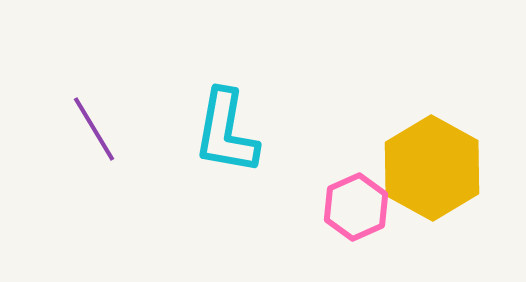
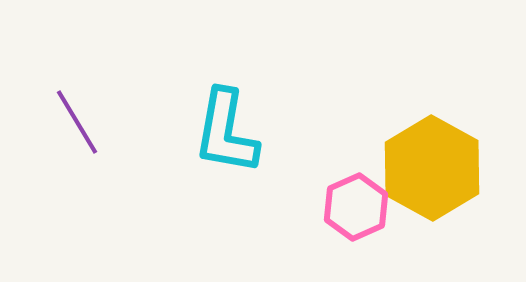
purple line: moved 17 px left, 7 px up
